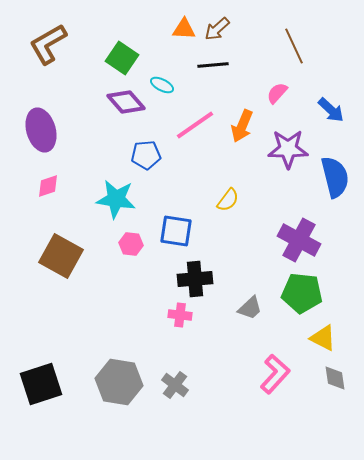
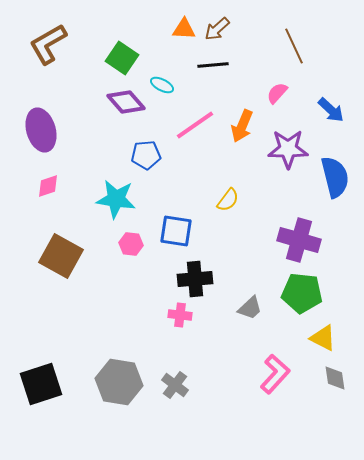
purple cross: rotated 12 degrees counterclockwise
